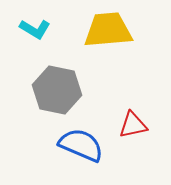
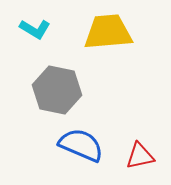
yellow trapezoid: moved 2 px down
red triangle: moved 7 px right, 31 px down
